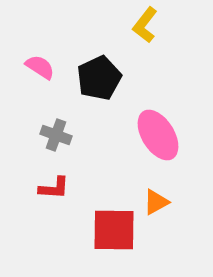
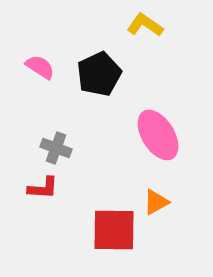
yellow L-shape: rotated 87 degrees clockwise
black pentagon: moved 4 px up
gray cross: moved 13 px down
red L-shape: moved 11 px left
